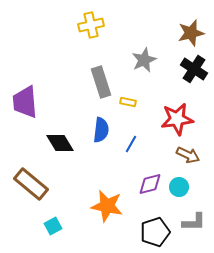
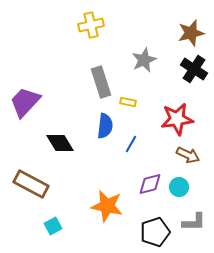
purple trapezoid: rotated 48 degrees clockwise
blue semicircle: moved 4 px right, 4 px up
brown rectangle: rotated 12 degrees counterclockwise
